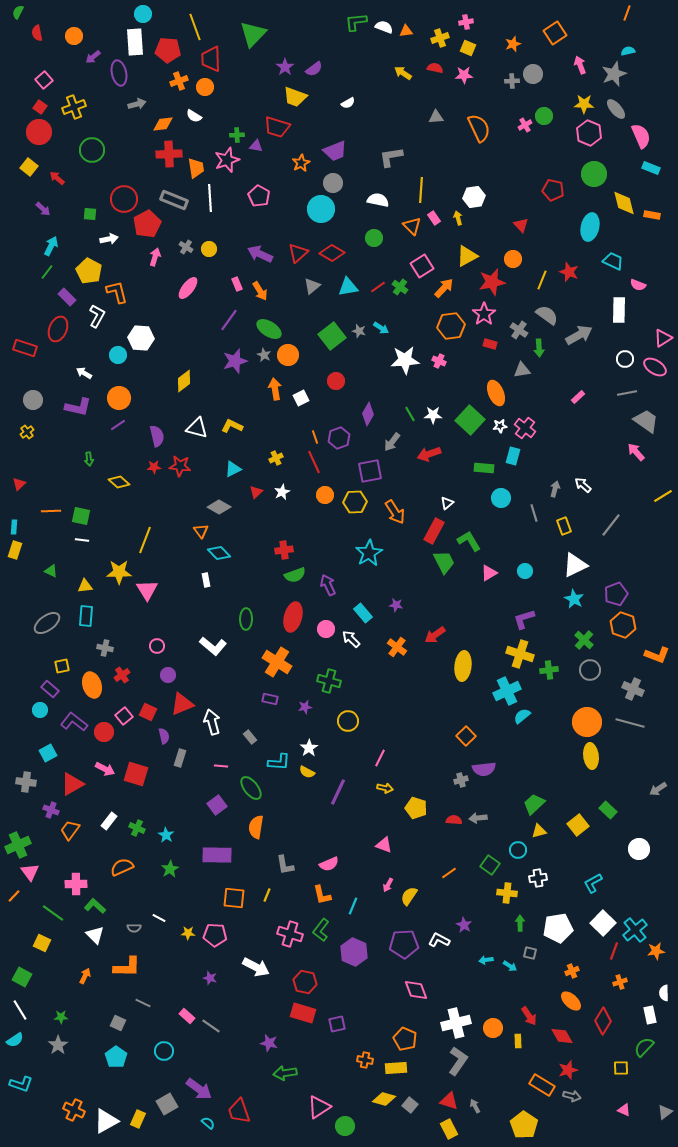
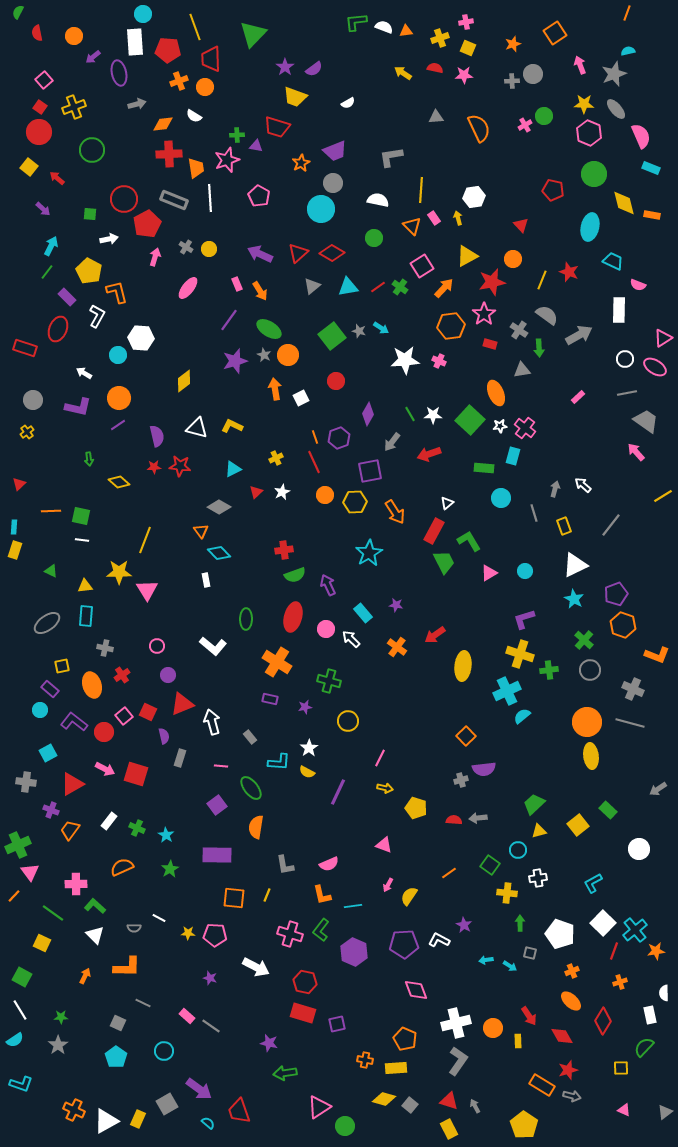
cyan line at (353, 906): rotated 60 degrees clockwise
white pentagon at (558, 928): moved 2 px right, 6 px down; rotated 28 degrees clockwise
